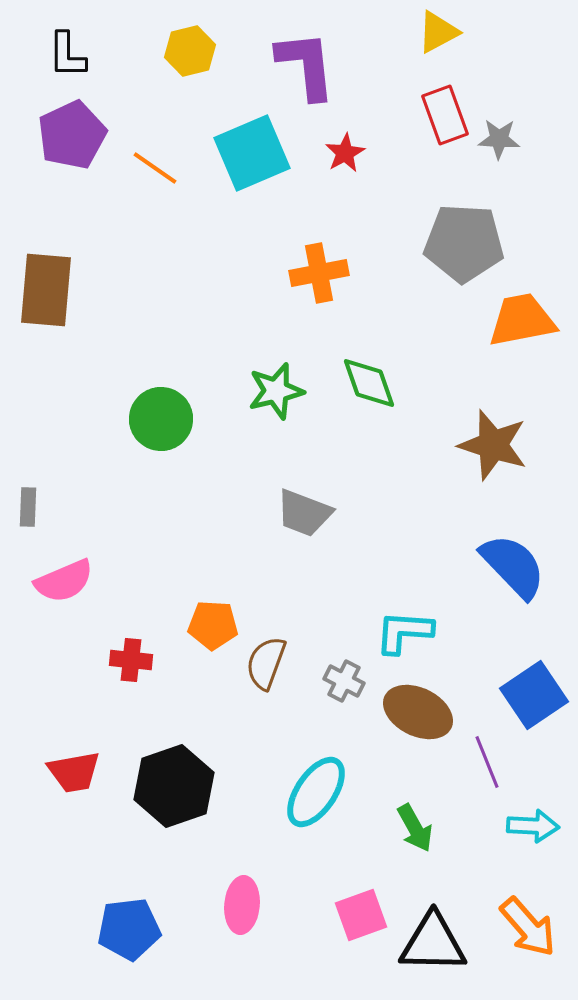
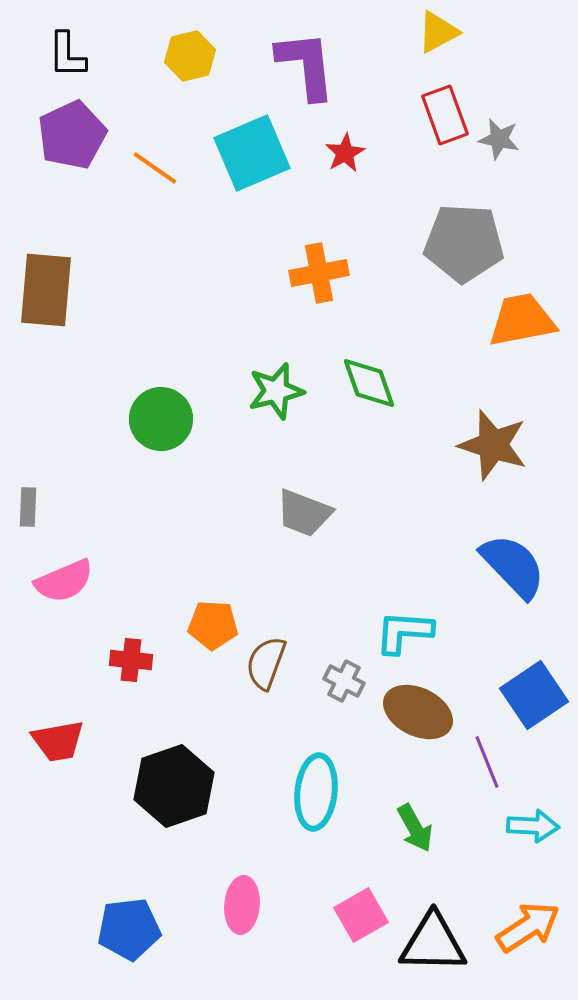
yellow hexagon: moved 5 px down
gray star: rotated 9 degrees clockwise
red trapezoid: moved 16 px left, 31 px up
cyan ellipse: rotated 28 degrees counterclockwise
pink square: rotated 10 degrees counterclockwise
orange arrow: rotated 82 degrees counterclockwise
